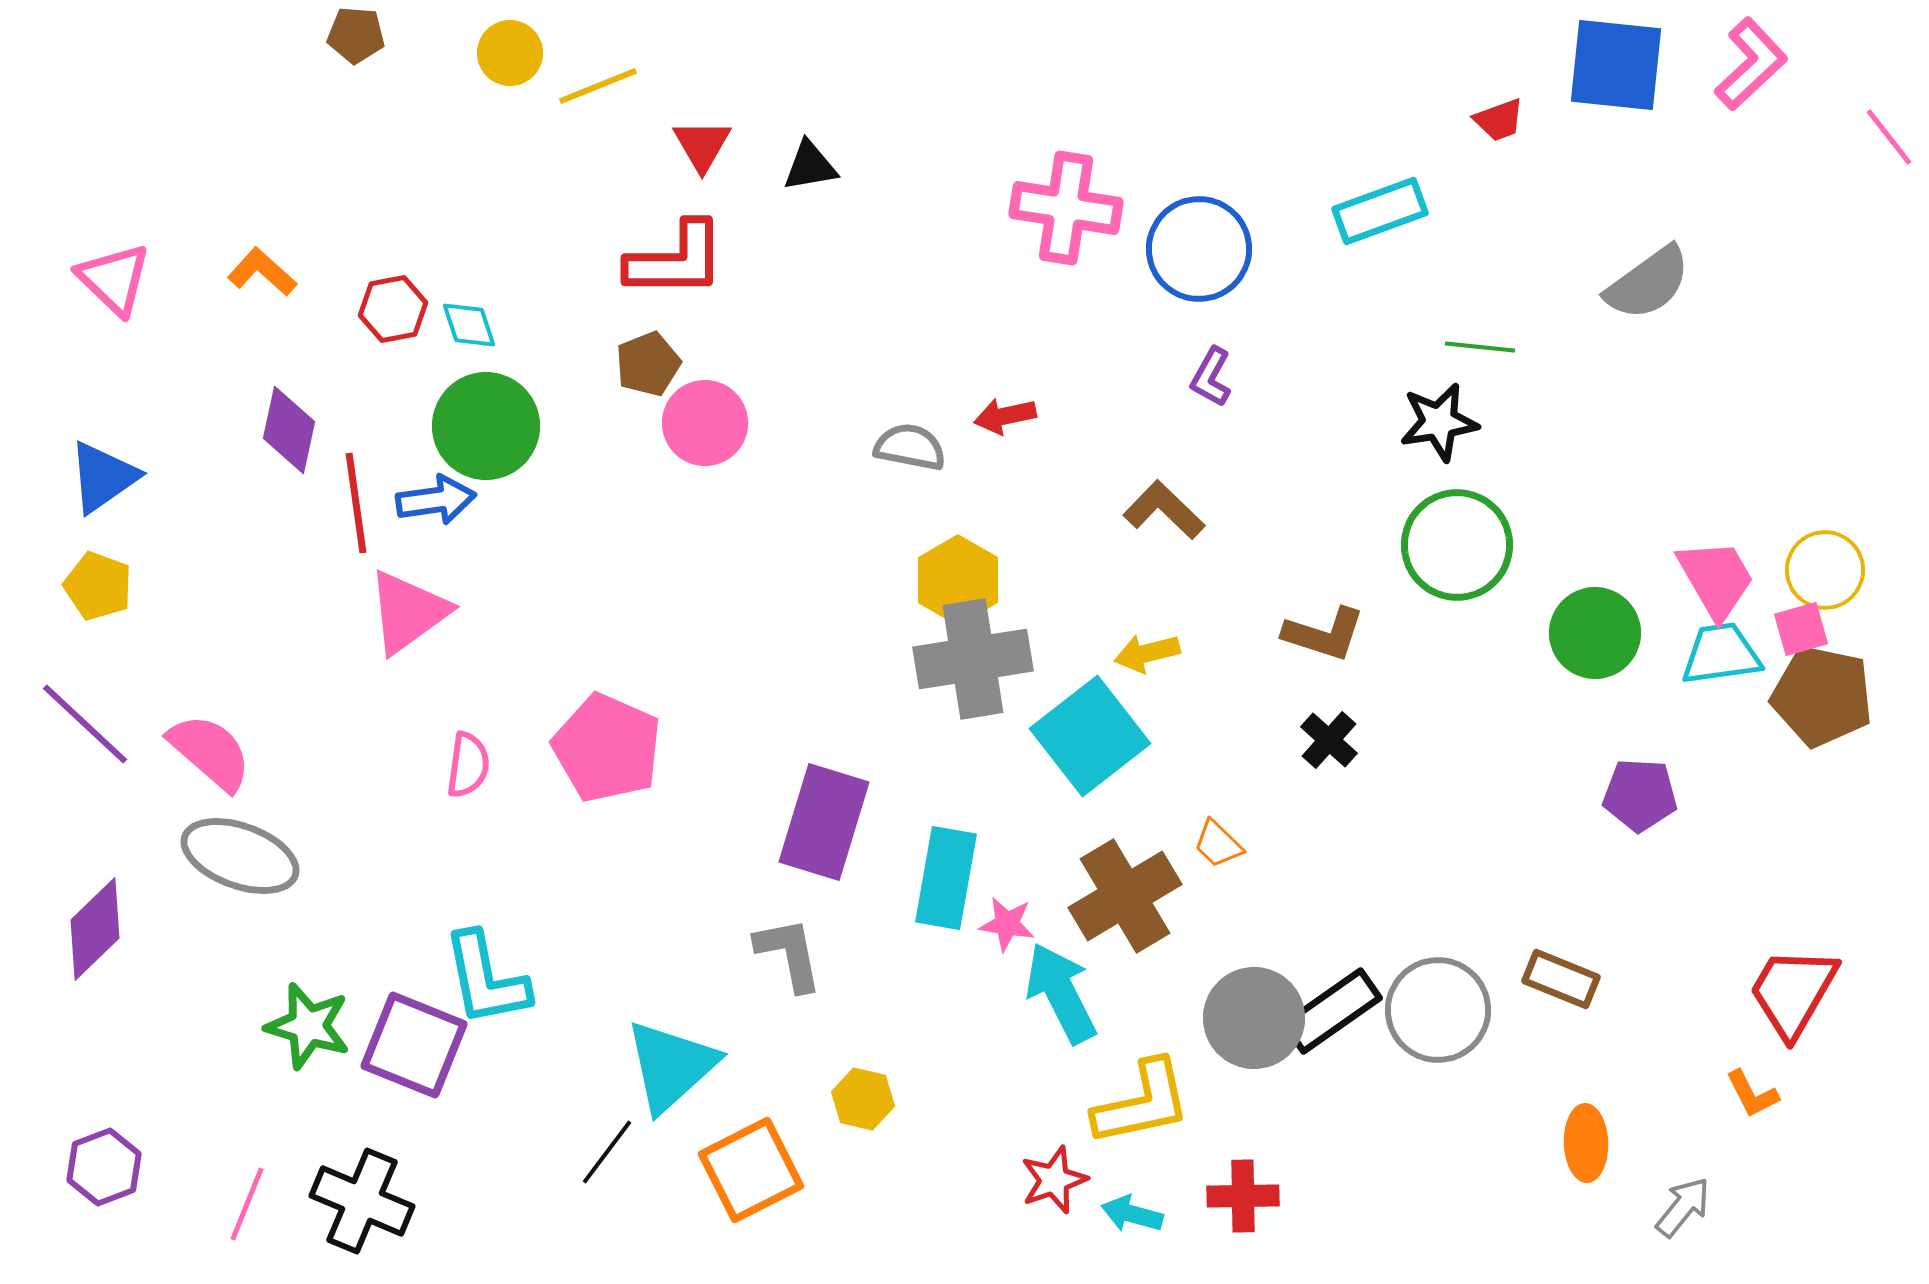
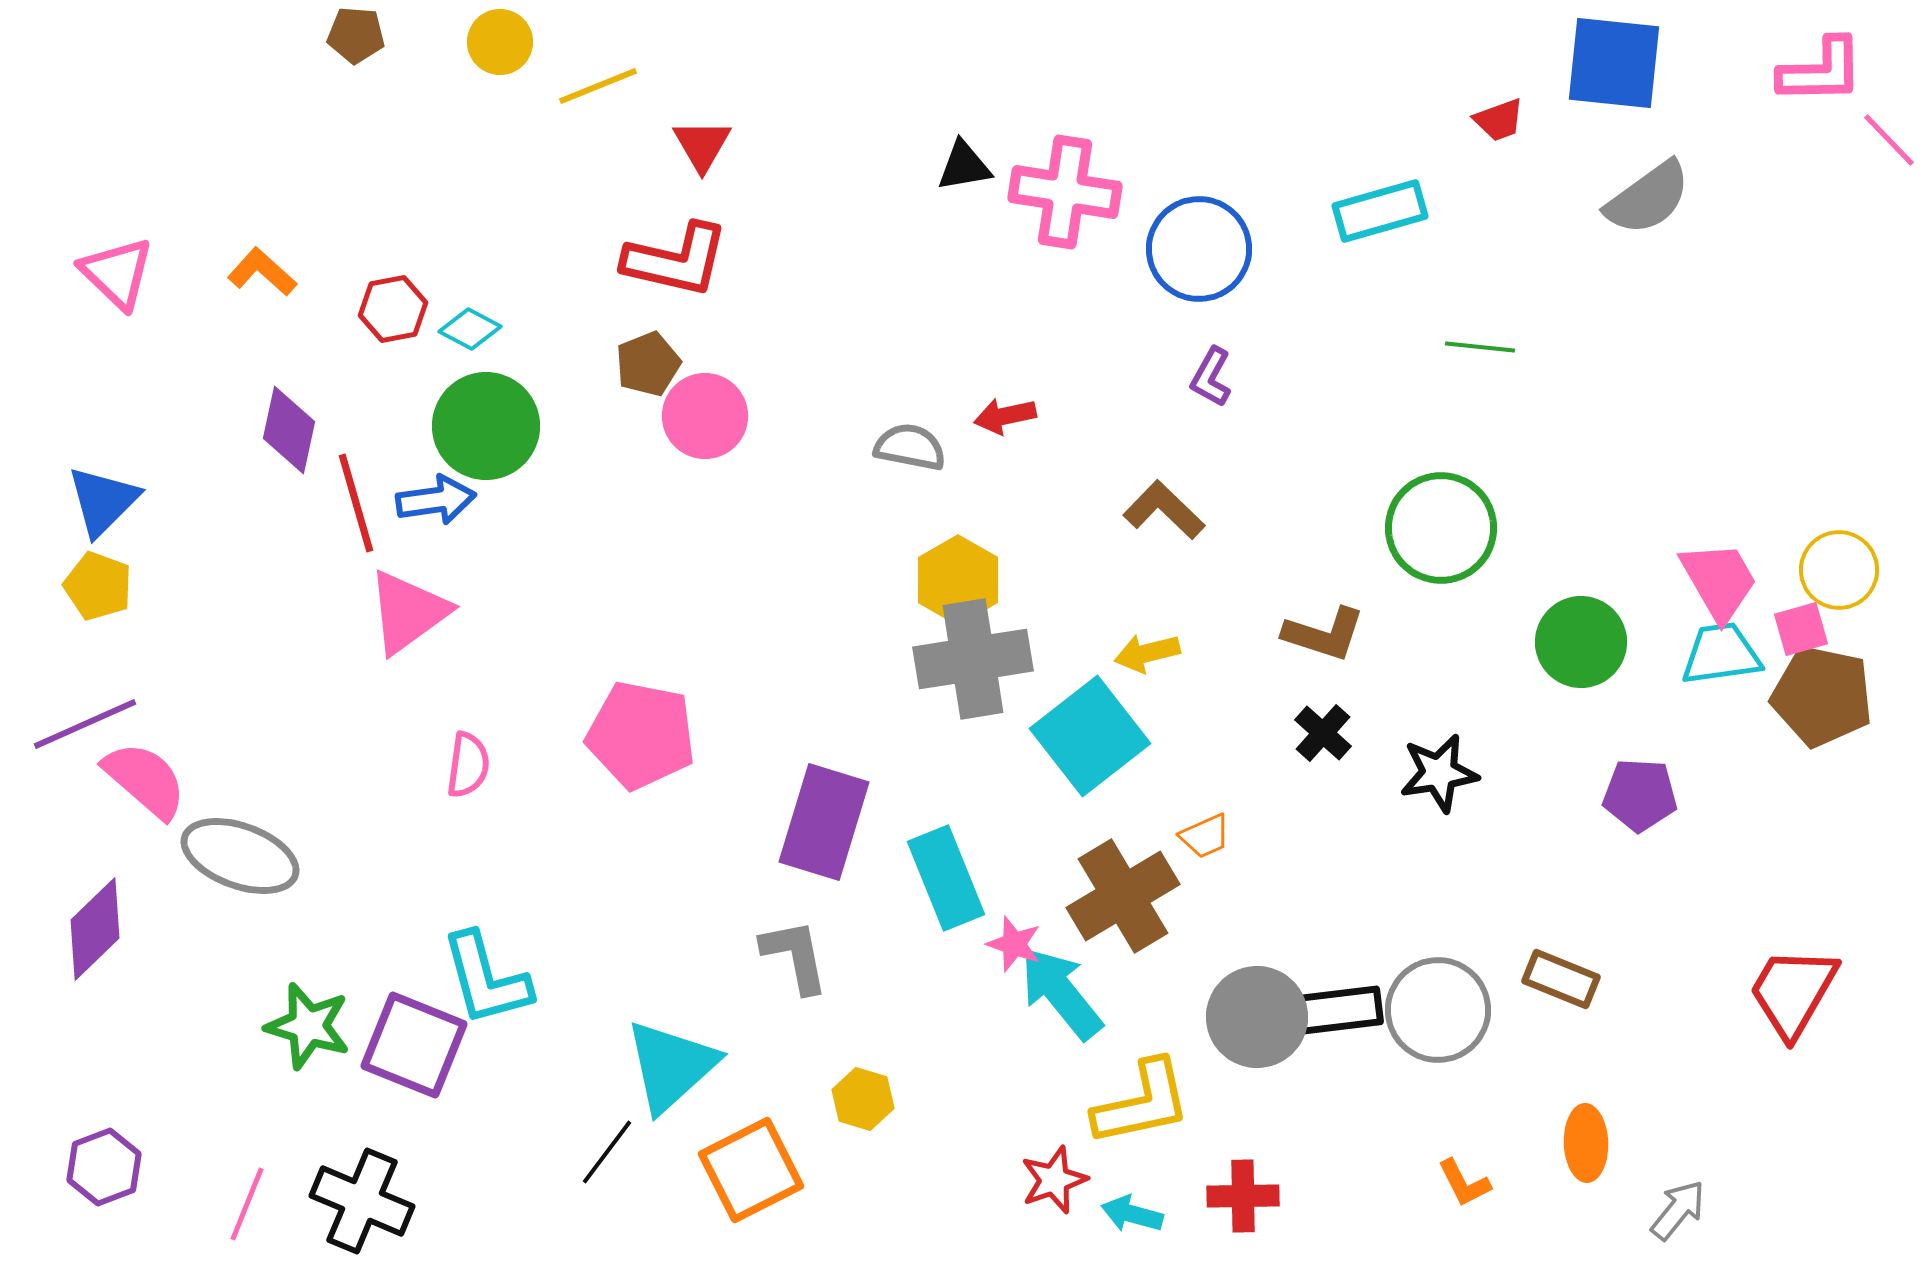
yellow circle at (510, 53): moved 10 px left, 11 px up
pink L-shape at (1751, 64): moved 70 px right, 7 px down; rotated 42 degrees clockwise
blue square at (1616, 65): moved 2 px left, 2 px up
pink line at (1889, 137): moved 3 px down; rotated 6 degrees counterclockwise
black triangle at (810, 166): moved 154 px right
pink cross at (1066, 208): moved 1 px left, 16 px up
cyan rectangle at (1380, 211): rotated 4 degrees clockwise
red L-shape at (676, 260): rotated 13 degrees clockwise
pink triangle at (114, 279): moved 3 px right, 6 px up
gray semicircle at (1648, 283): moved 85 px up
cyan diamond at (469, 325): moved 1 px right, 4 px down; rotated 44 degrees counterclockwise
black star at (1439, 422): moved 351 px down
pink circle at (705, 423): moved 7 px up
blue triangle at (103, 477): moved 24 px down; rotated 10 degrees counterclockwise
red line at (356, 503): rotated 8 degrees counterclockwise
green circle at (1457, 545): moved 16 px left, 17 px up
yellow circle at (1825, 570): moved 14 px right
pink trapezoid at (1716, 579): moved 3 px right, 2 px down
green circle at (1595, 633): moved 14 px left, 9 px down
purple line at (85, 724): rotated 67 degrees counterclockwise
black cross at (1329, 740): moved 6 px left, 7 px up
pink pentagon at (607, 748): moved 34 px right, 13 px up; rotated 13 degrees counterclockwise
pink semicircle at (210, 752): moved 65 px left, 28 px down
orange trapezoid at (1218, 844): moved 13 px left, 8 px up; rotated 68 degrees counterclockwise
cyan rectangle at (946, 878): rotated 32 degrees counterclockwise
brown cross at (1125, 896): moved 2 px left
pink star at (1007, 924): moved 7 px right, 20 px down; rotated 10 degrees clockwise
gray L-shape at (789, 954): moved 6 px right, 2 px down
cyan L-shape at (486, 979): rotated 4 degrees counterclockwise
cyan arrow at (1061, 993): rotated 12 degrees counterclockwise
black rectangle at (1332, 1011): rotated 28 degrees clockwise
gray circle at (1254, 1018): moved 3 px right, 1 px up
orange L-shape at (1752, 1094): moved 288 px left, 89 px down
yellow hexagon at (863, 1099): rotated 4 degrees clockwise
gray arrow at (1683, 1207): moved 5 px left, 3 px down
